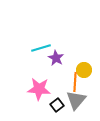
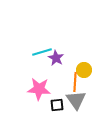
cyan line: moved 1 px right, 4 px down
gray triangle: rotated 15 degrees counterclockwise
black square: rotated 32 degrees clockwise
